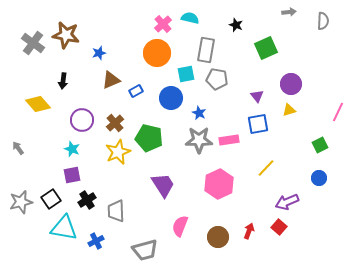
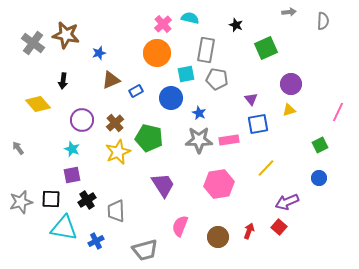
purple triangle at (257, 96): moved 6 px left, 3 px down
pink hexagon at (219, 184): rotated 16 degrees clockwise
black square at (51, 199): rotated 36 degrees clockwise
